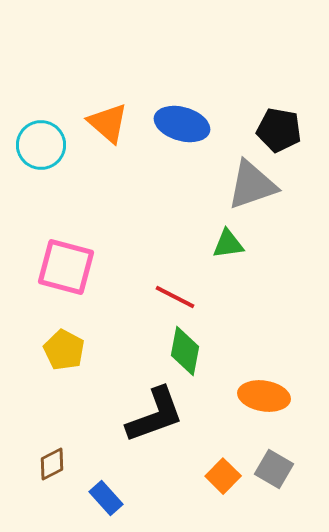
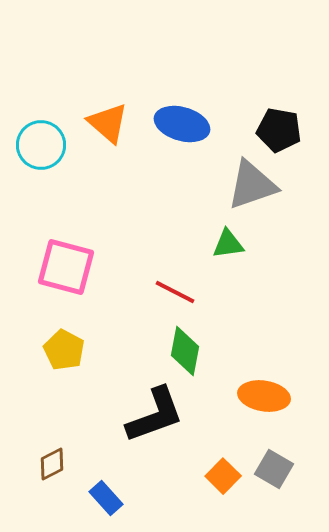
red line: moved 5 px up
